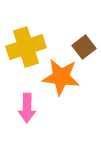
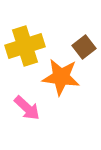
yellow cross: moved 1 px left, 1 px up
pink arrow: rotated 48 degrees counterclockwise
